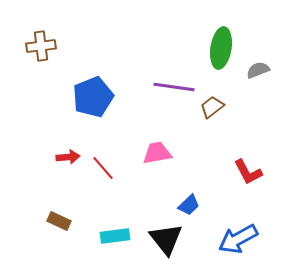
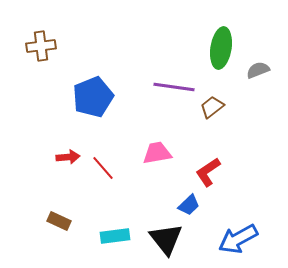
red L-shape: moved 40 px left; rotated 84 degrees clockwise
